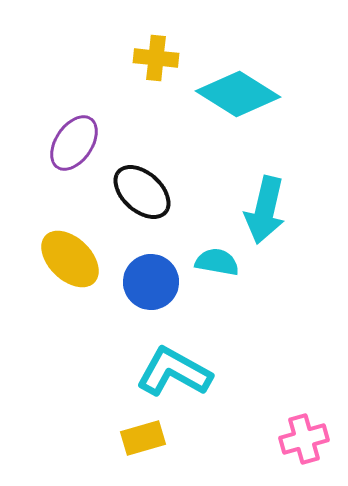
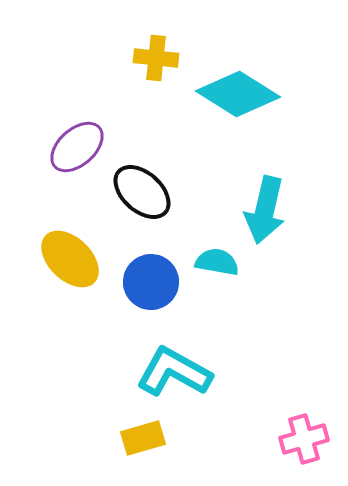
purple ellipse: moved 3 px right, 4 px down; rotated 14 degrees clockwise
